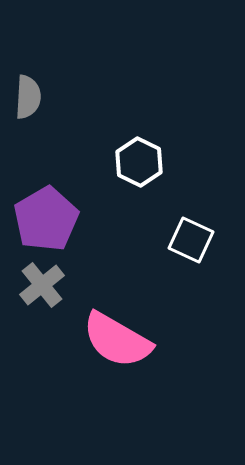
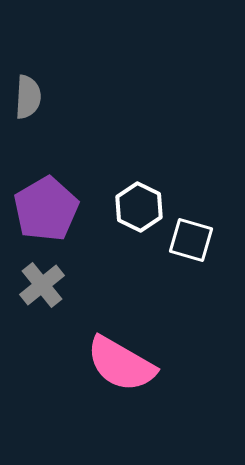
white hexagon: moved 45 px down
purple pentagon: moved 10 px up
white square: rotated 9 degrees counterclockwise
pink semicircle: moved 4 px right, 24 px down
